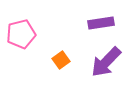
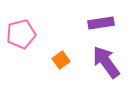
purple arrow: rotated 100 degrees clockwise
